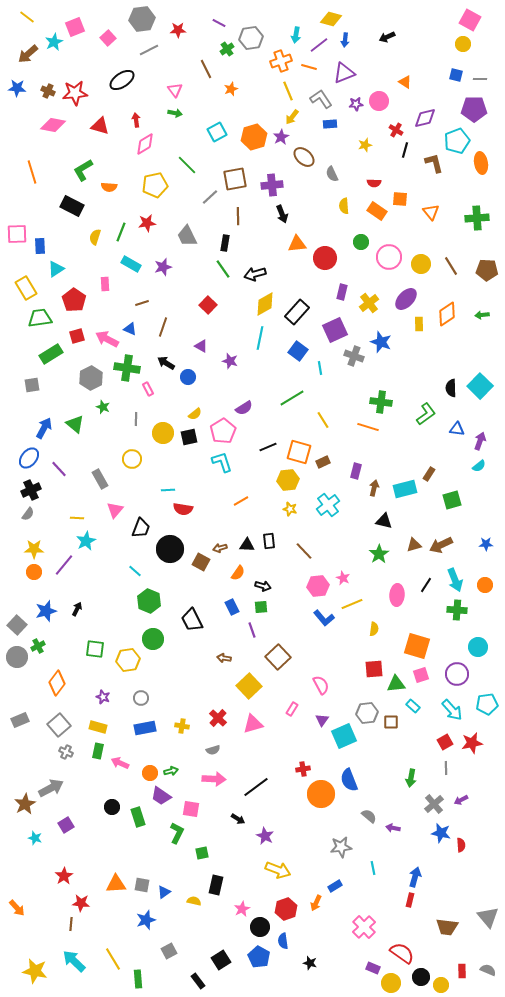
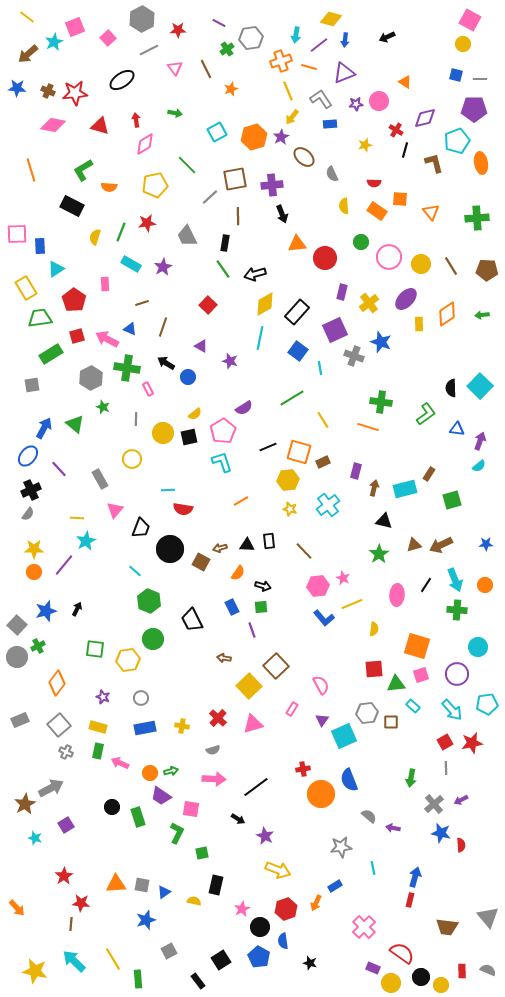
gray hexagon at (142, 19): rotated 20 degrees counterclockwise
pink triangle at (175, 90): moved 22 px up
orange line at (32, 172): moved 1 px left, 2 px up
purple star at (163, 267): rotated 12 degrees counterclockwise
blue ellipse at (29, 458): moved 1 px left, 2 px up
brown square at (278, 657): moved 2 px left, 9 px down
